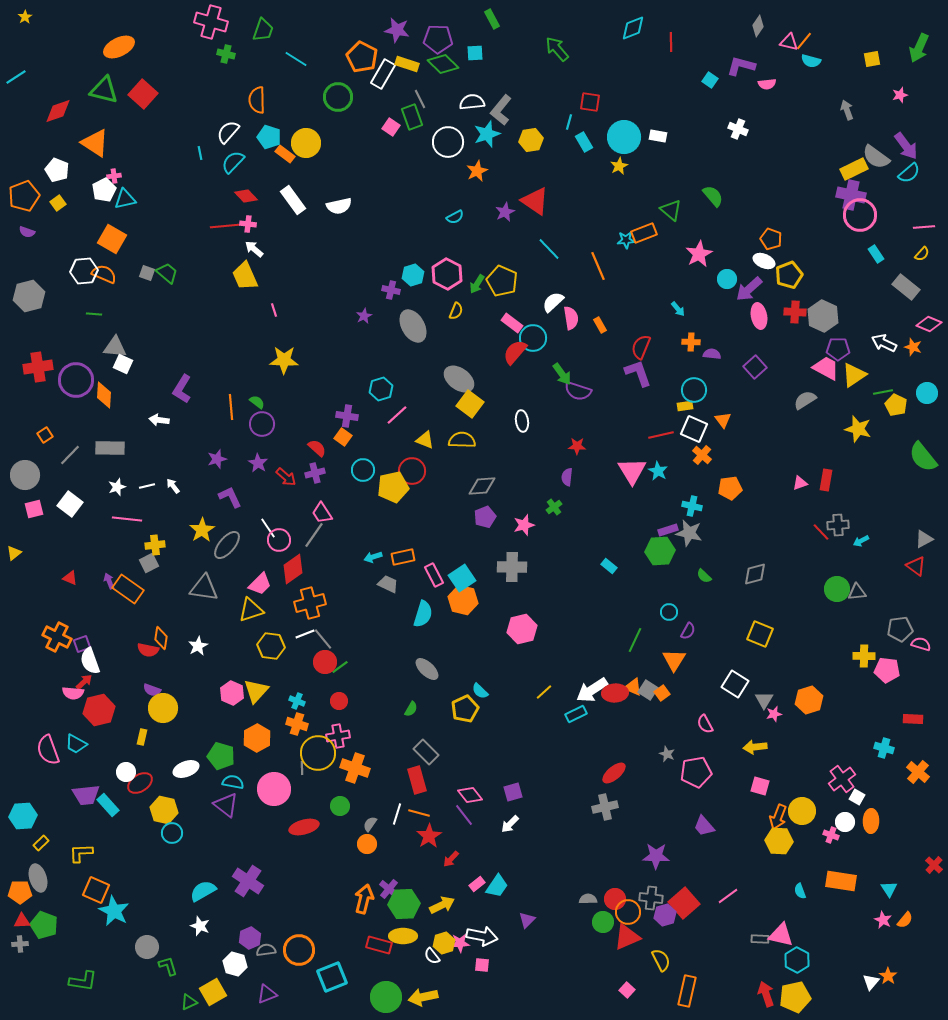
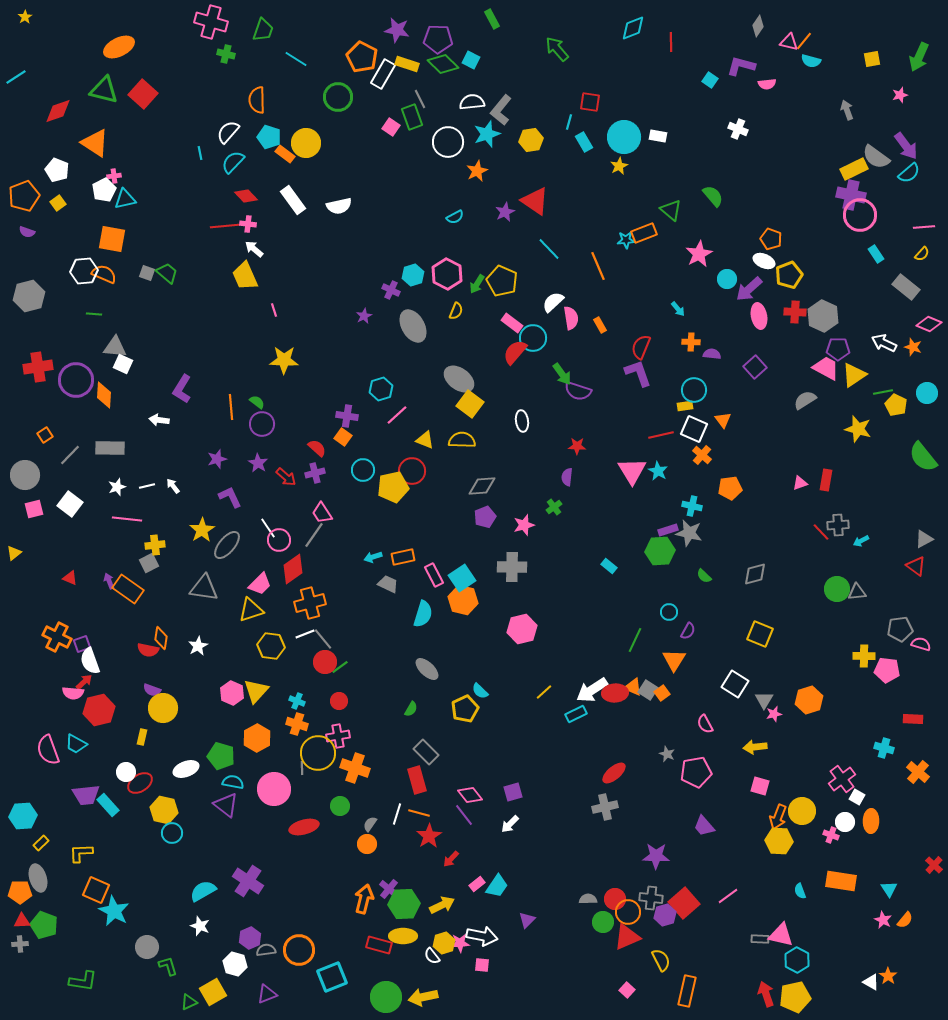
green arrow at (919, 48): moved 9 px down
cyan square at (475, 53): moved 4 px left, 7 px down; rotated 30 degrees clockwise
orange square at (112, 239): rotated 20 degrees counterclockwise
purple cross at (391, 290): rotated 12 degrees clockwise
white triangle at (871, 982): rotated 42 degrees counterclockwise
